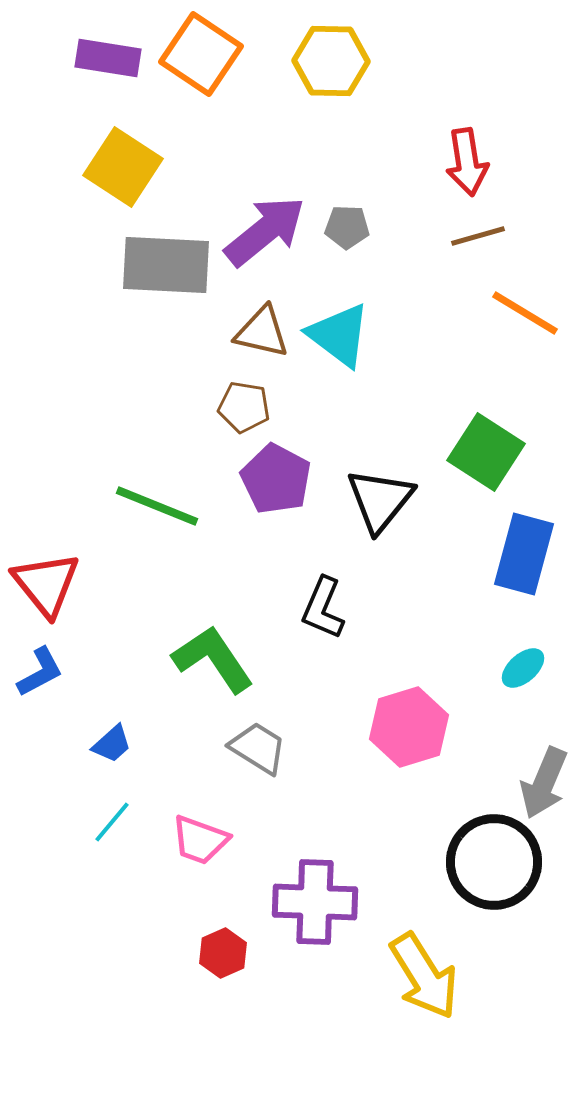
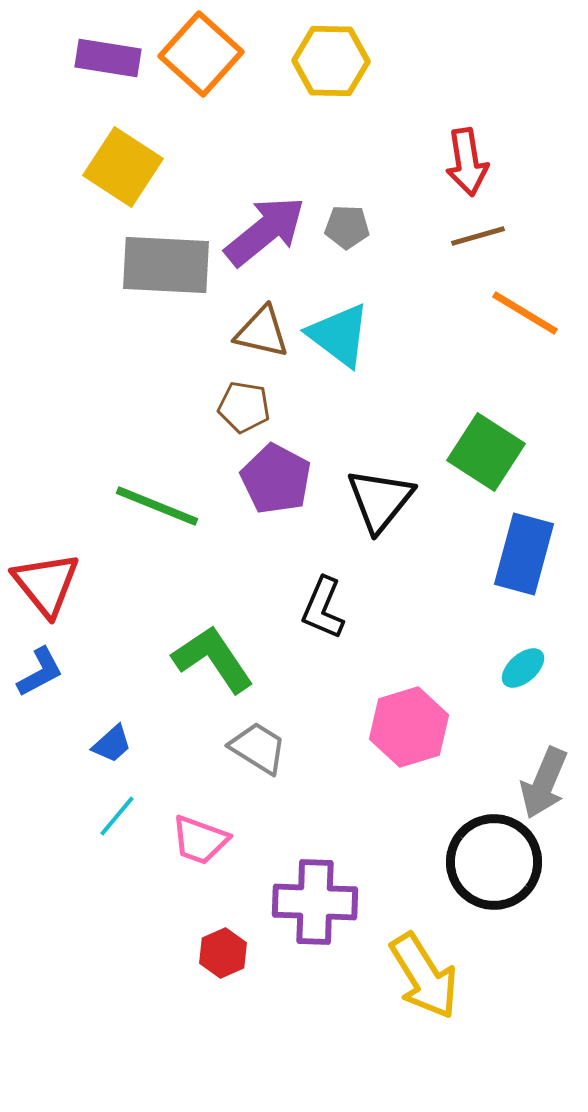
orange square: rotated 8 degrees clockwise
cyan line: moved 5 px right, 6 px up
